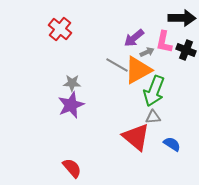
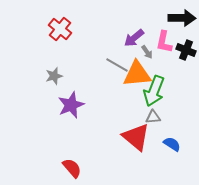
gray arrow: rotated 80 degrees clockwise
orange triangle: moved 1 px left, 4 px down; rotated 24 degrees clockwise
gray star: moved 18 px left, 7 px up; rotated 18 degrees counterclockwise
